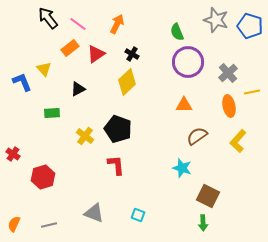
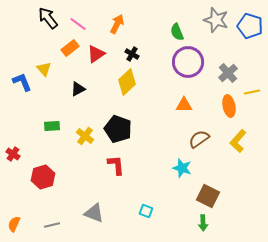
green rectangle: moved 13 px down
brown semicircle: moved 2 px right, 3 px down
cyan square: moved 8 px right, 4 px up
gray line: moved 3 px right
